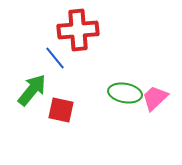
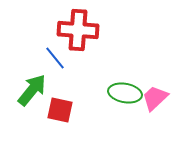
red cross: rotated 9 degrees clockwise
red square: moved 1 px left
